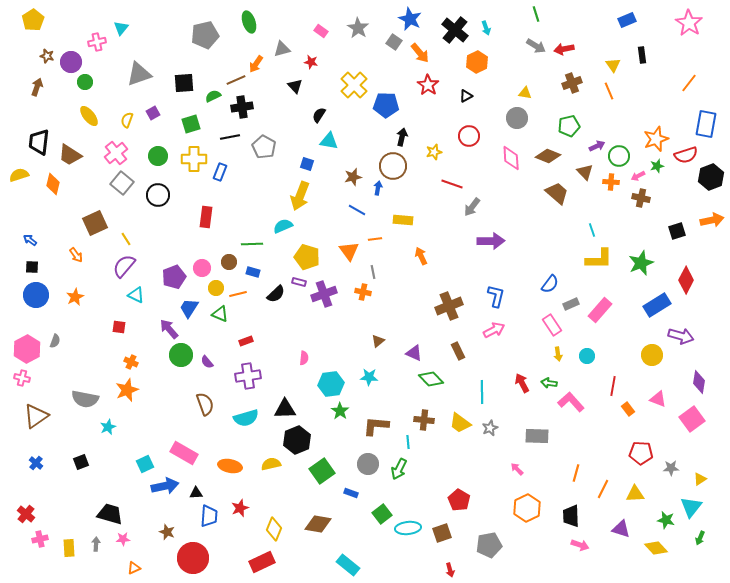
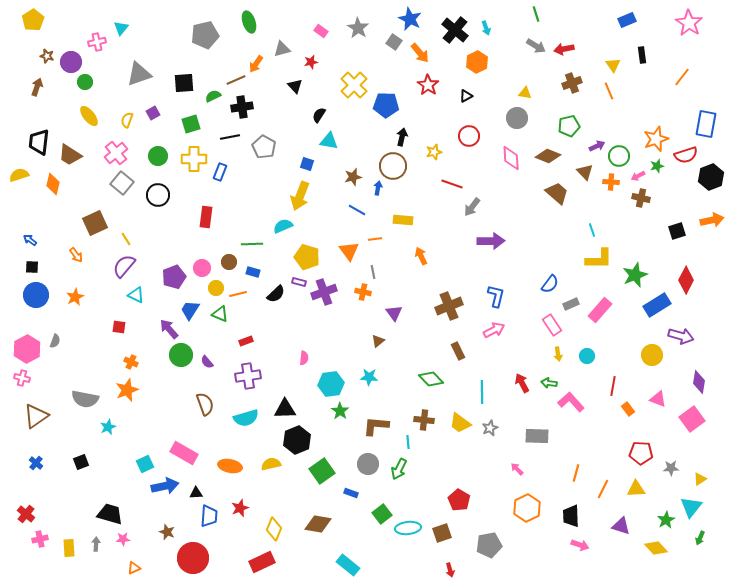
red star at (311, 62): rotated 24 degrees counterclockwise
orange line at (689, 83): moved 7 px left, 6 px up
green star at (641, 263): moved 6 px left, 12 px down
purple cross at (324, 294): moved 2 px up
blue trapezoid at (189, 308): moved 1 px right, 2 px down
purple triangle at (414, 353): moved 20 px left, 40 px up; rotated 30 degrees clockwise
yellow triangle at (635, 494): moved 1 px right, 5 px up
green star at (666, 520): rotated 30 degrees clockwise
purple triangle at (621, 529): moved 3 px up
